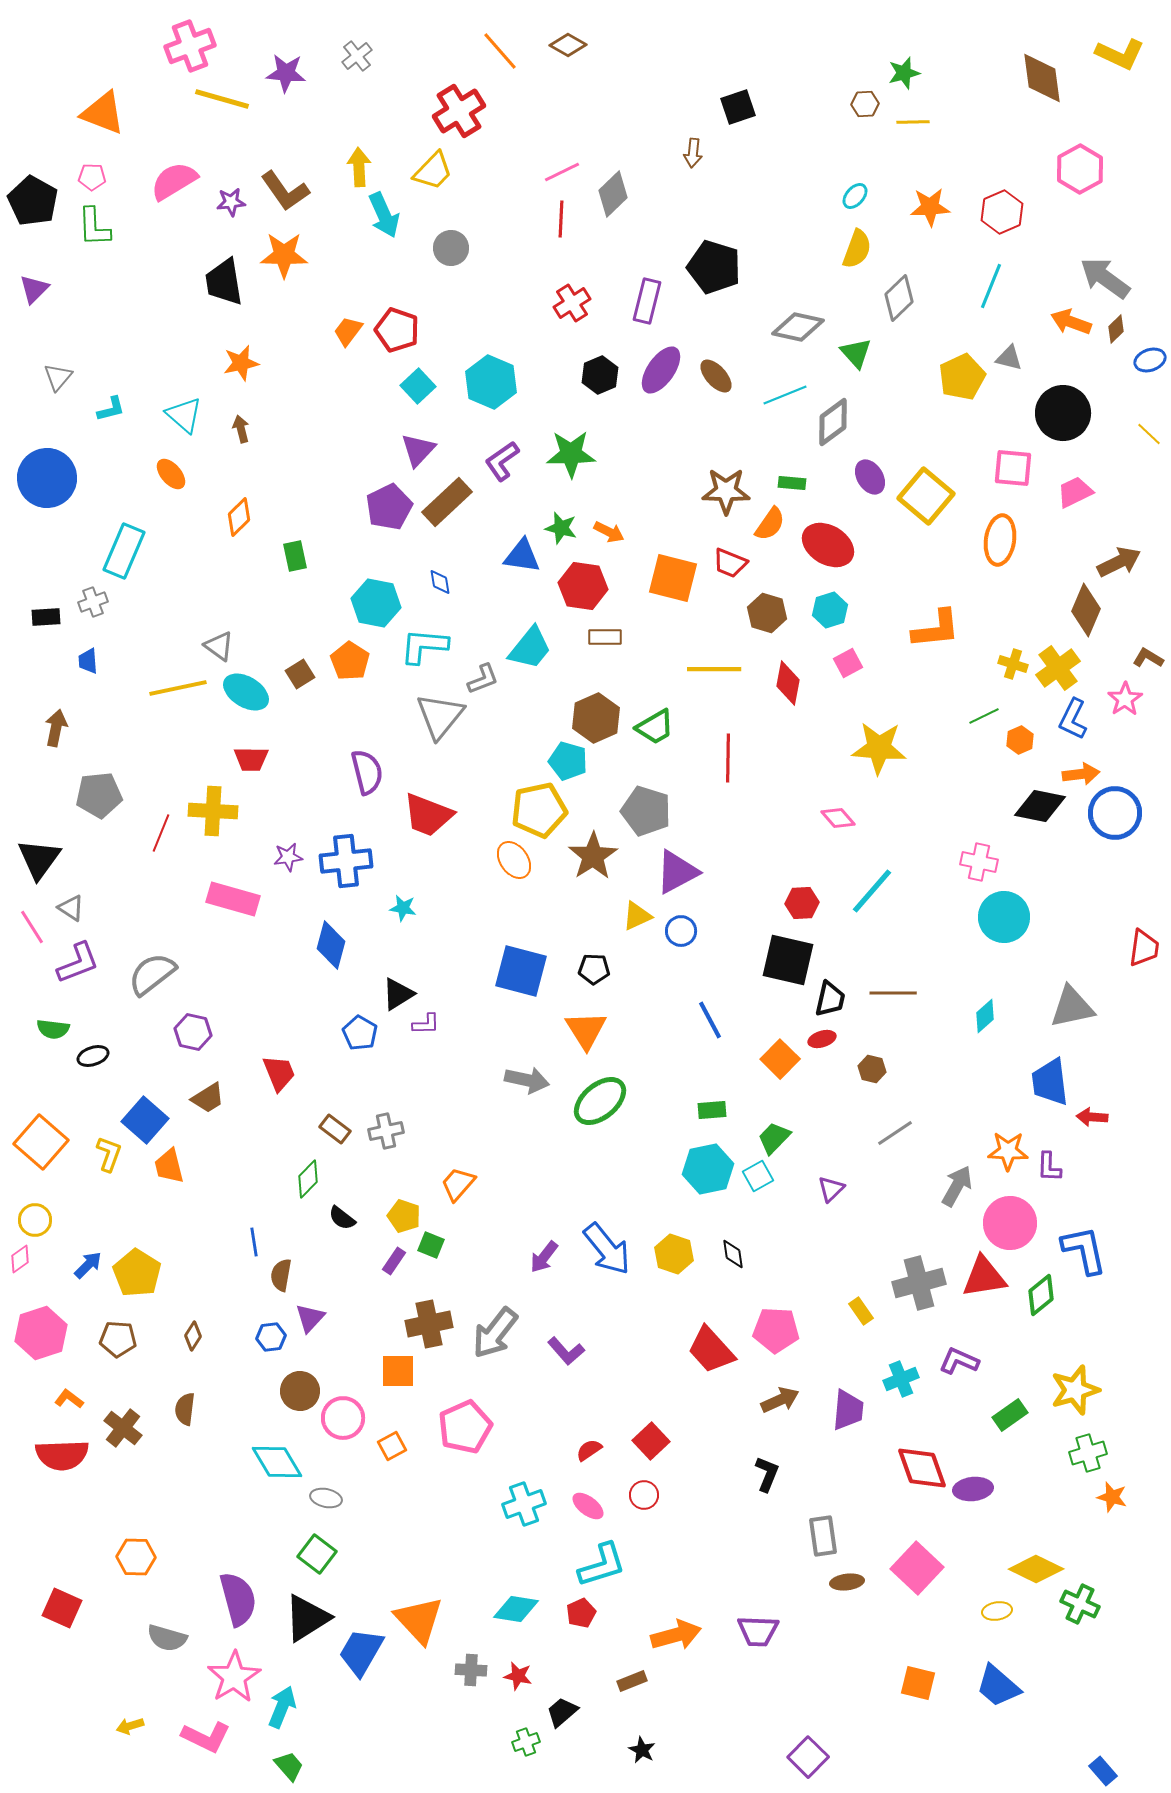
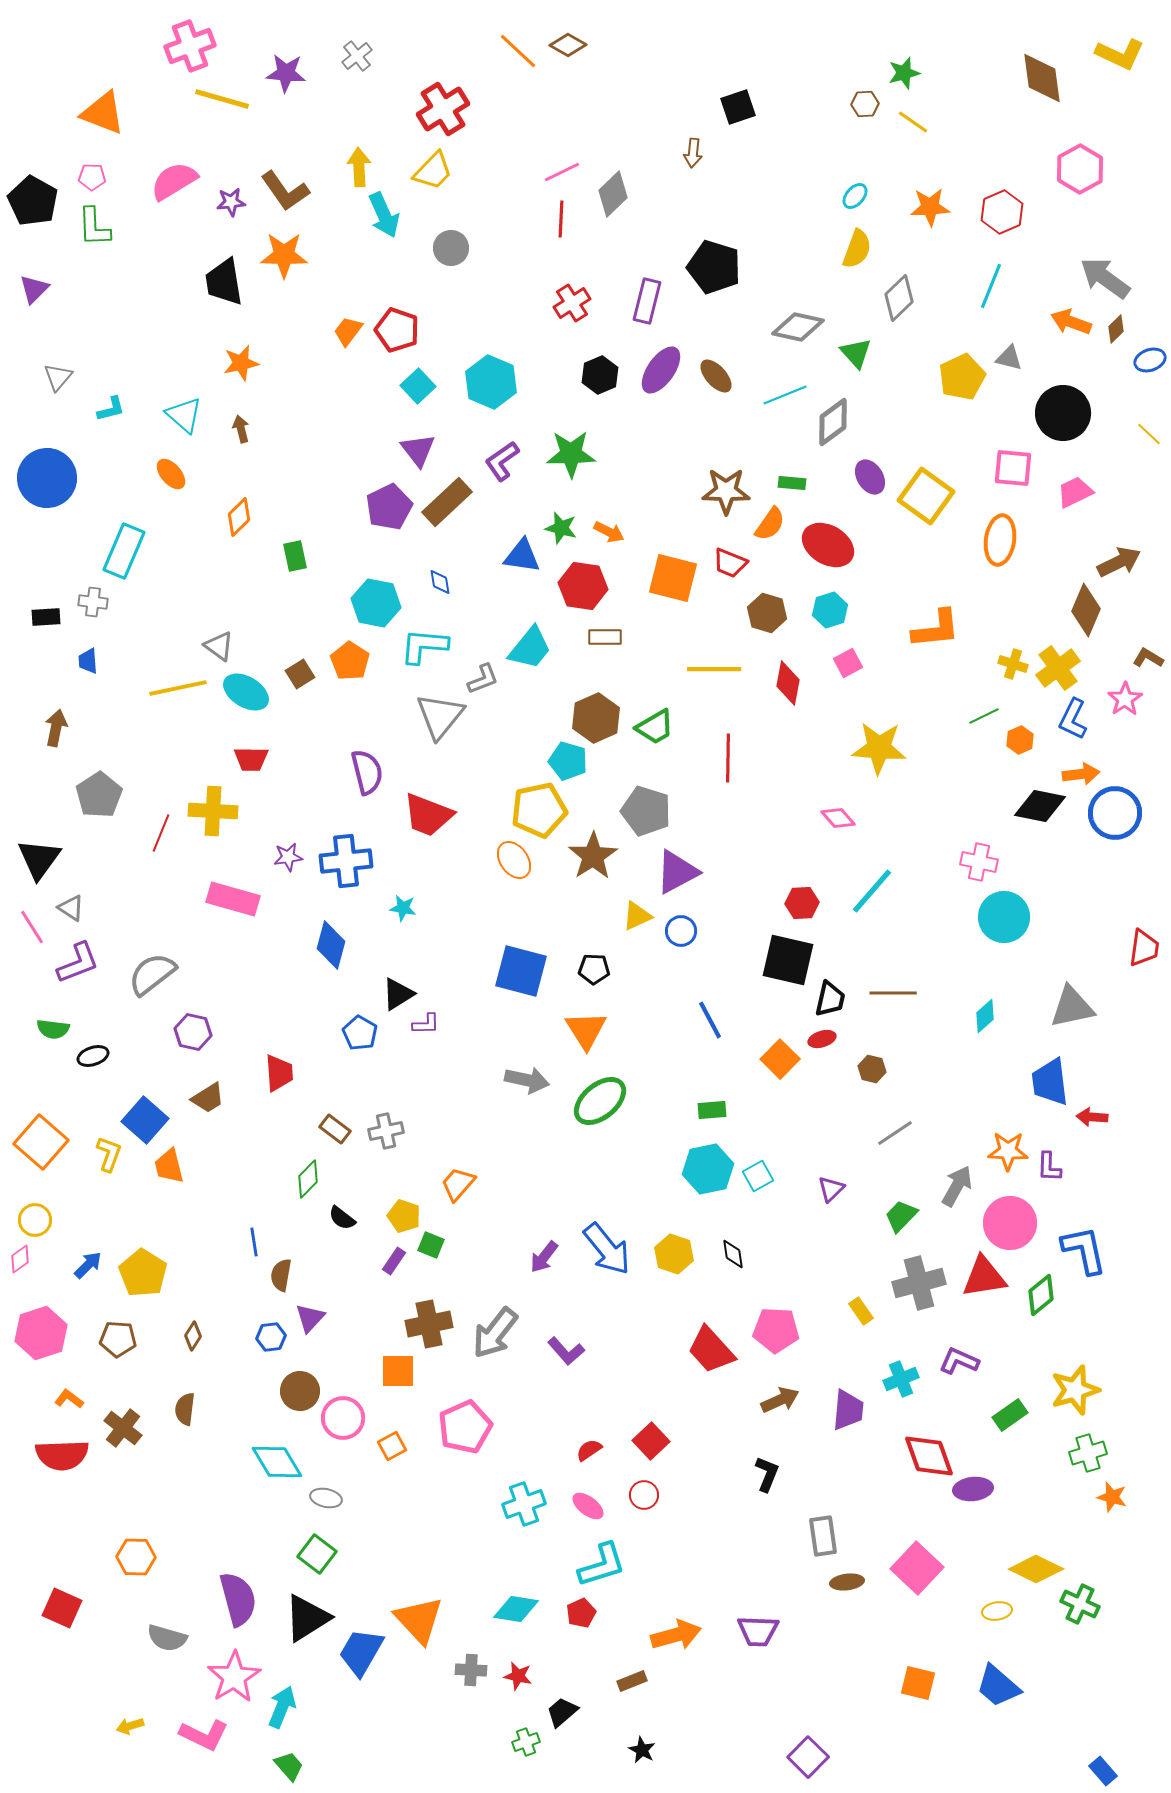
orange line at (500, 51): moved 18 px right; rotated 6 degrees counterclockwise
red cross at (459, 111): moved 16 px left, 2 px up
yellow line at (913, 122): rotated 36 degrees clockwise
purple triangle at (418, 450): rotated 21 degrees counterclockwise
yellow square at (926, 496): rotated 4 degrees counterclockwise
gray cross at (93, 602): rotated 28 degrees clockwise
gray pentagon at (99, 795): rotated 27 degrees counterclockwise
red trapezoid at (279, 1073): rotated 18 degrees clockwise
green trapezoid at (774, 1138): moved 127 px right, 78 px down
yellow pentagon at (137, 1273): moved 6 px right
red diamond at (922, 1468): moved 7 px right, 12 px up
pink L-shape at (206, 1737): moved 2 px left, 2 px up
